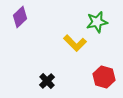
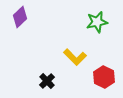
yellow L-shape: moved 14 px down
red hexagon: rotated 10 degrees clockwise
